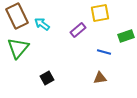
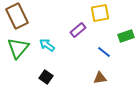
cyan arrow: moved 5 px right, 21 px down
blue line: rotated 24 degrees clockwise
black square: moved 1 px left, 1 px up; rotated 24 degrees counterclockwise
